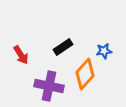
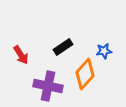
purple cross: moved 1 px left
